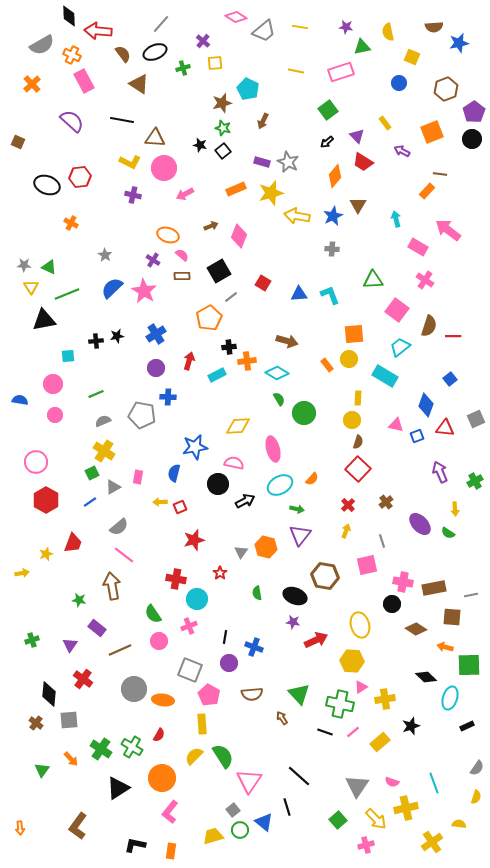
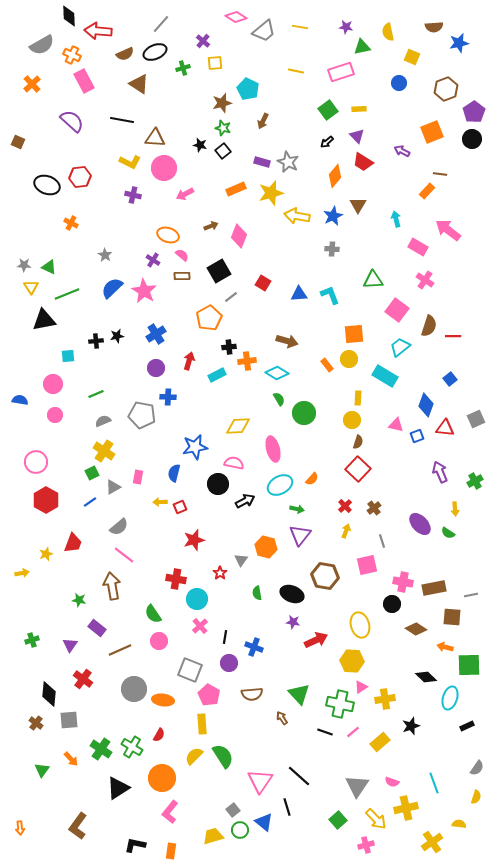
brown semicircle at (123, 54): moved 2 px right; rotated 102 degrees clockwise
yellow rectangle at (385, 123): moved 26 px left, 14 px up; rotated 56 degrees counterclockwise
brown cross at (386, 502): moved 12 px left, 6 px down
red cross at (348, 505): moved 3 px left, 1 px down
gray triangle at (241, 552): moved 8 px down
black ellipse at (295, 596): moved 3 px left, 2 px up
pink cross at (189, 626): moved 11 px right; rotated 21 degrees counterclockwise
pink triangle at (249, 781): moved 11 px right
